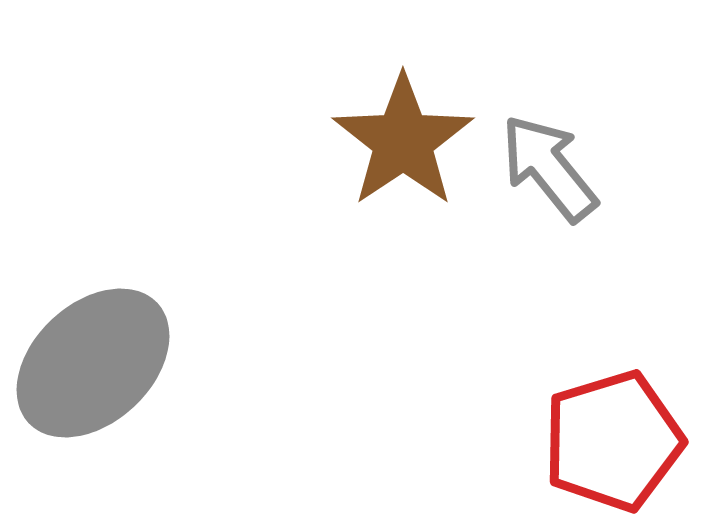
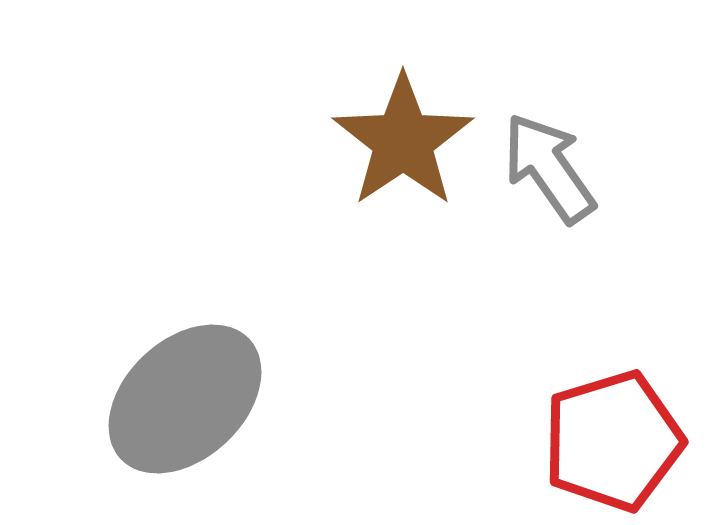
gray arrow: rotated 4 degrees clockwise
gray ellipse: moved 92 px right, 36 px down
